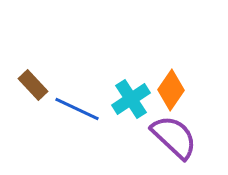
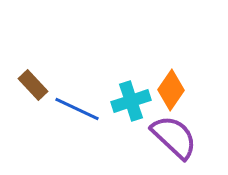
cyan cross: moved 2 px down; rotated 15 degrees clockwise
